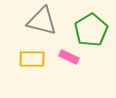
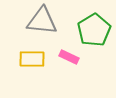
gray triangle: rotated 8 degrees counterclockwise
green pentagon: moved 3 px right
